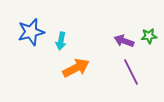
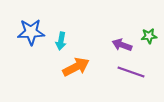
blue star: rotated 12 degrees clockwise
purple arrow: moved 2 px left, 4 px down
orange arrow: moved 1 px up
purple line: rotated 44 degrees counterclockwise
